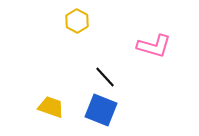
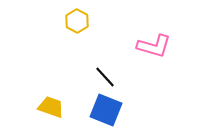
blue square: moved 5 px right
